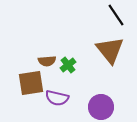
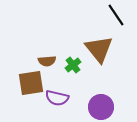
brown triangle: moved 11 px left, 1 px up
green cross: moved 5 px right
